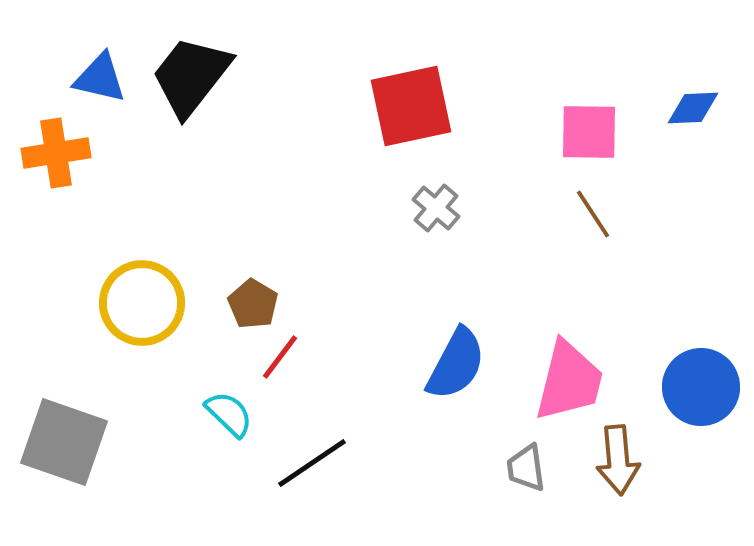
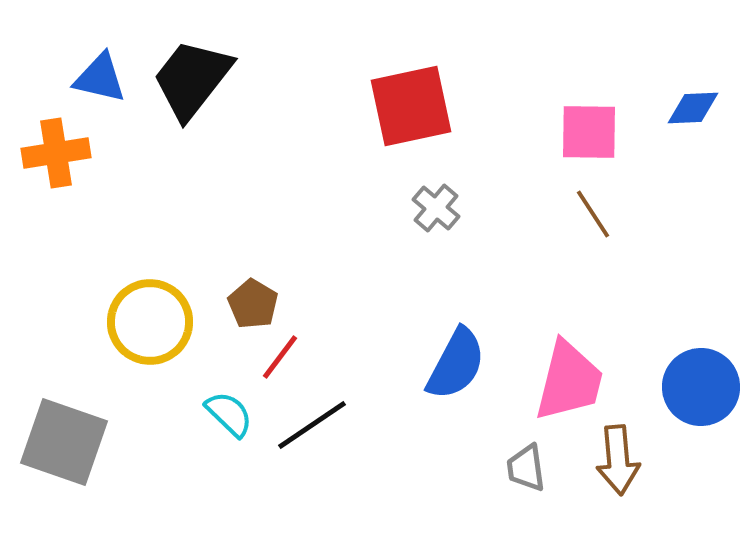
black trapezoid: moved 1 px right, 3 px down
yellow circle: moved 8 px right, 19 px down
black line: moved 38 px up
